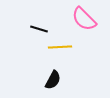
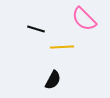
black line: moved 3 px left
yellow line: moved 2 px right
